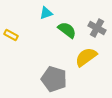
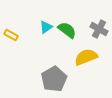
cyan triangle: moved 14 px down; rotated 16 degrees counterclockwise
gray cross: moved 2 px right, 1 px down
yellow semicircle: rotated 15 degrees clockwise
gray pentagon: rotated 25 degrees clockwise
